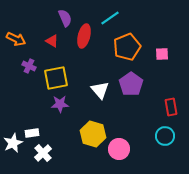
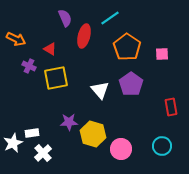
red triangle: moved 2 px left, 8 px down
orange pentagon: rotated 16 degrees counterclockwise
purple star: moved 9 px right, 18 px down
cyan circle: moved 3 px left, 10 px down
pink circle: moved 2 px right
